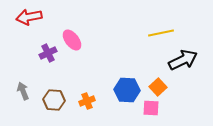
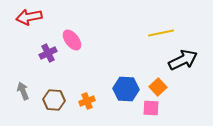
blue hexagon: moved 1 px left, 1 px up
